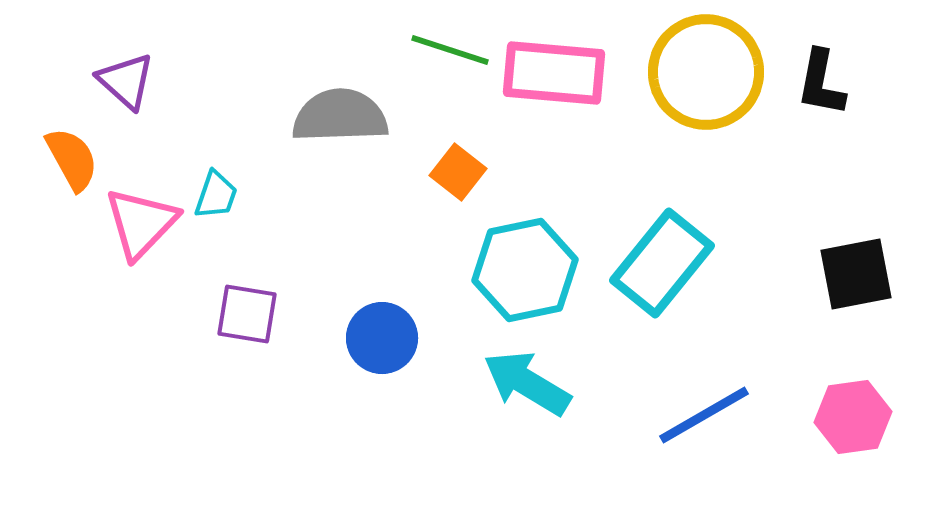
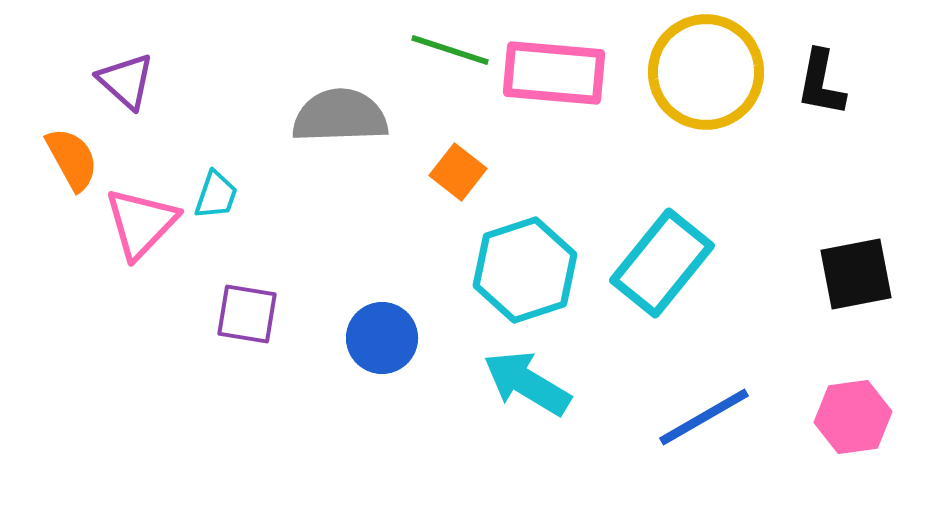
cyan hexagon: rotated 6 degrees counterclockwise
blue line: moved 2 px down
